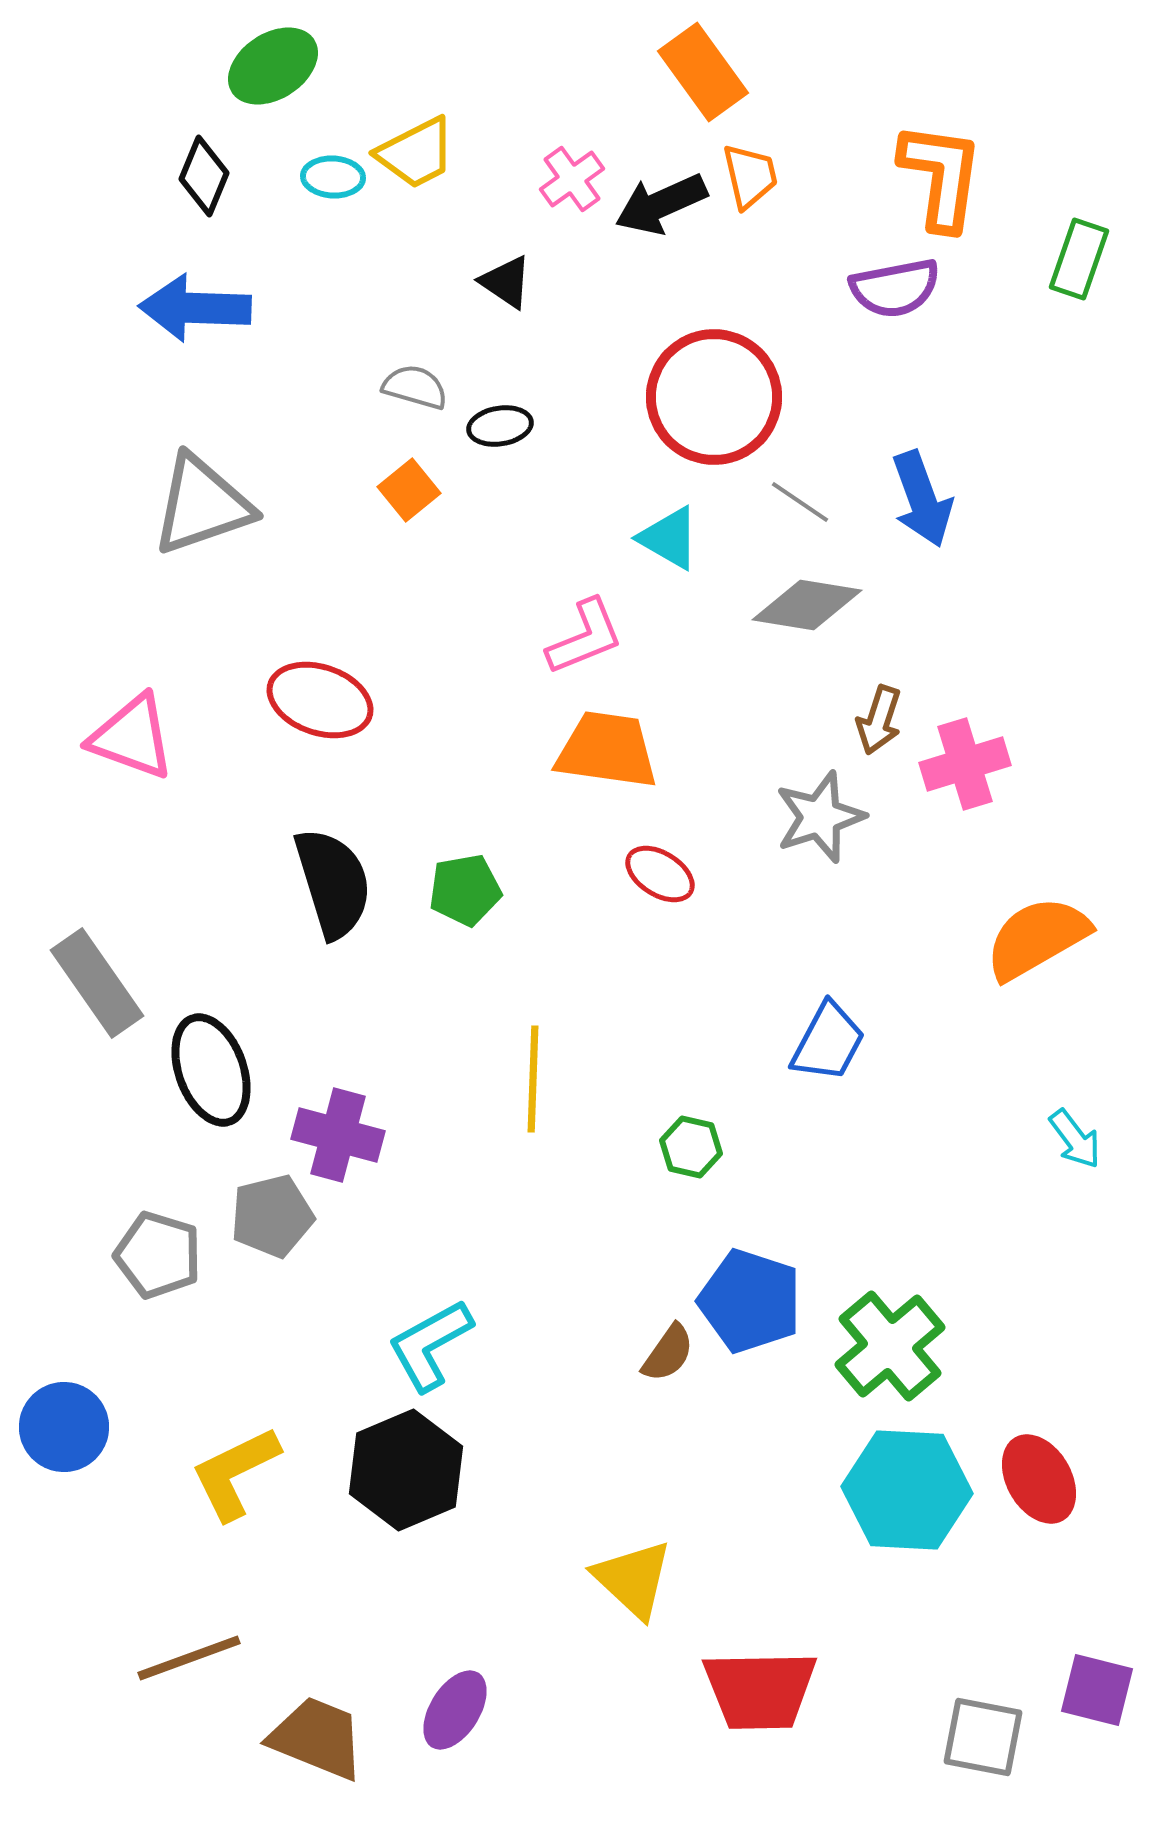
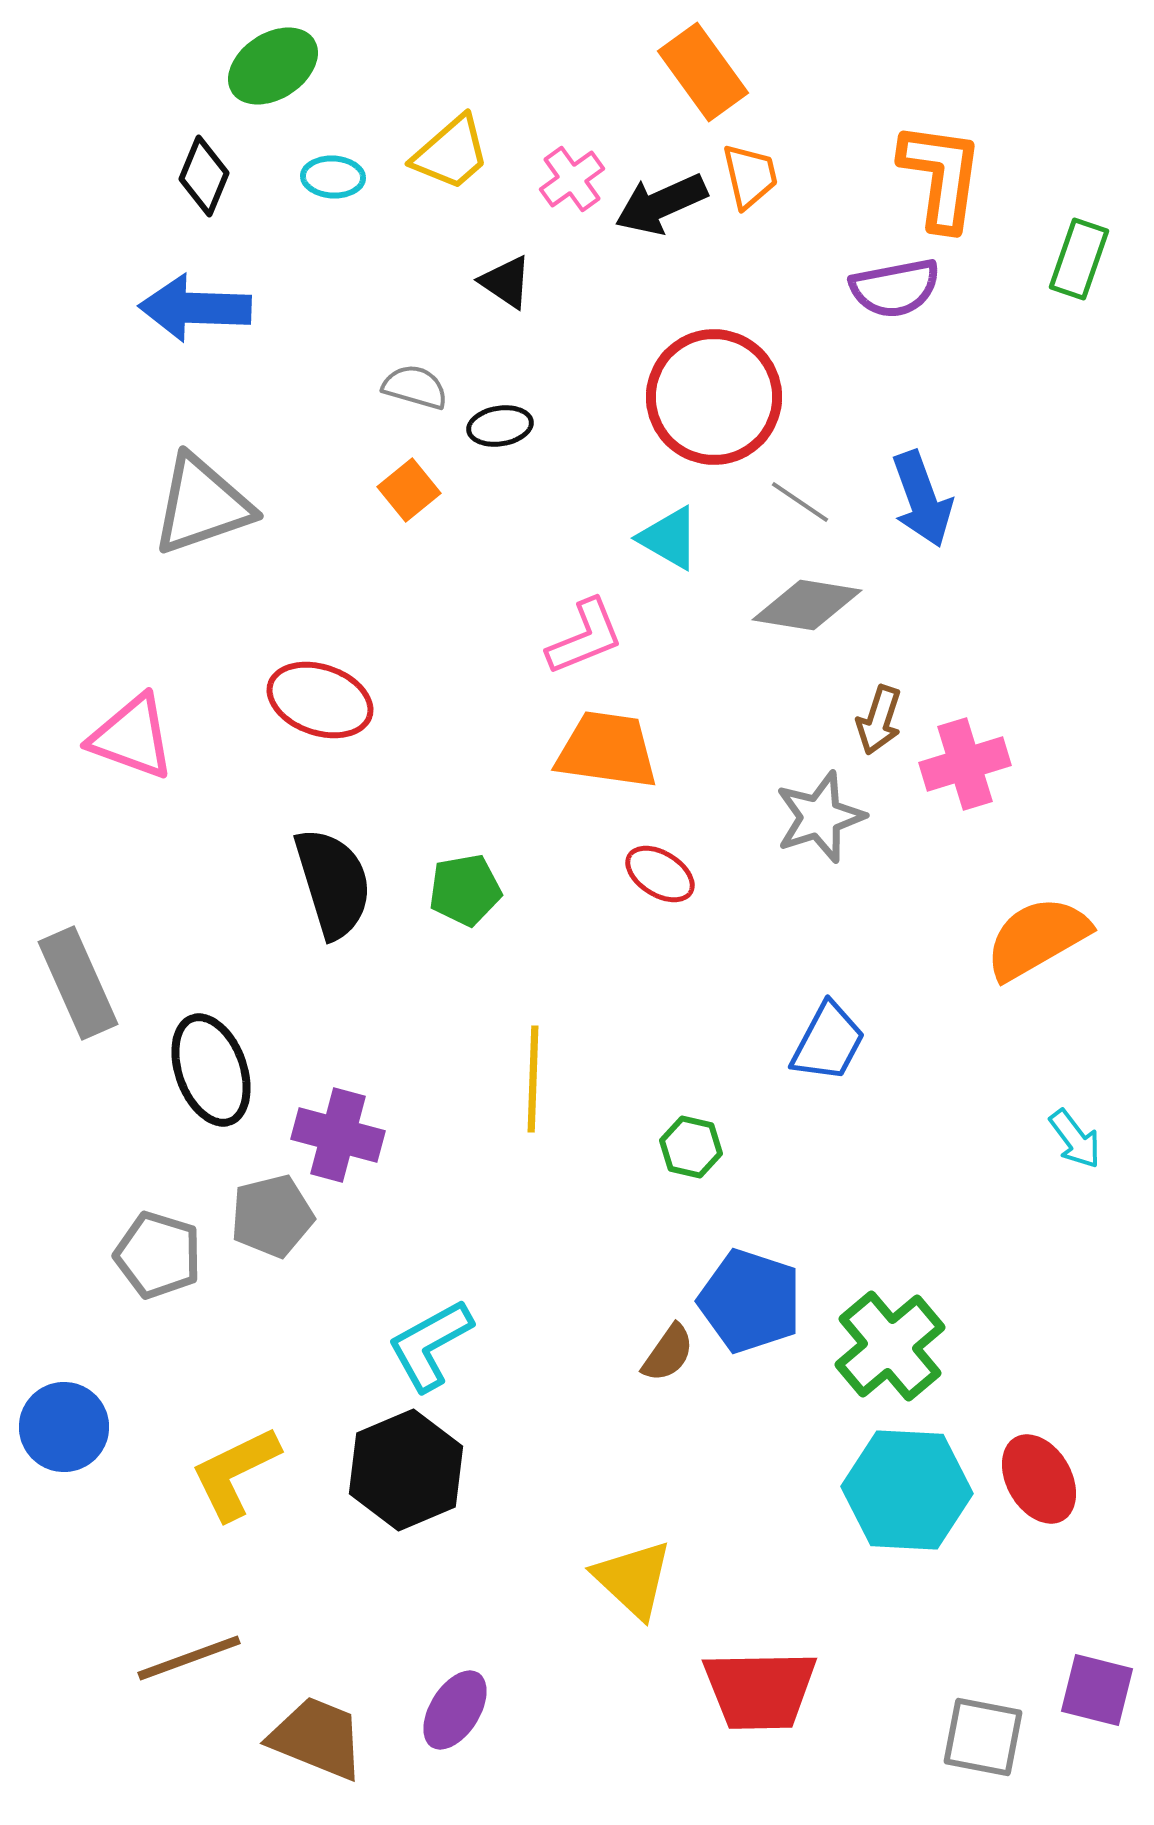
yellow trapezoid at (416, 153): moved 35 px right; rotated 14 degrees counterclockwise
gray rectangle at (97, 983): moved 19 px left; rotated 11 degrees clockwise
